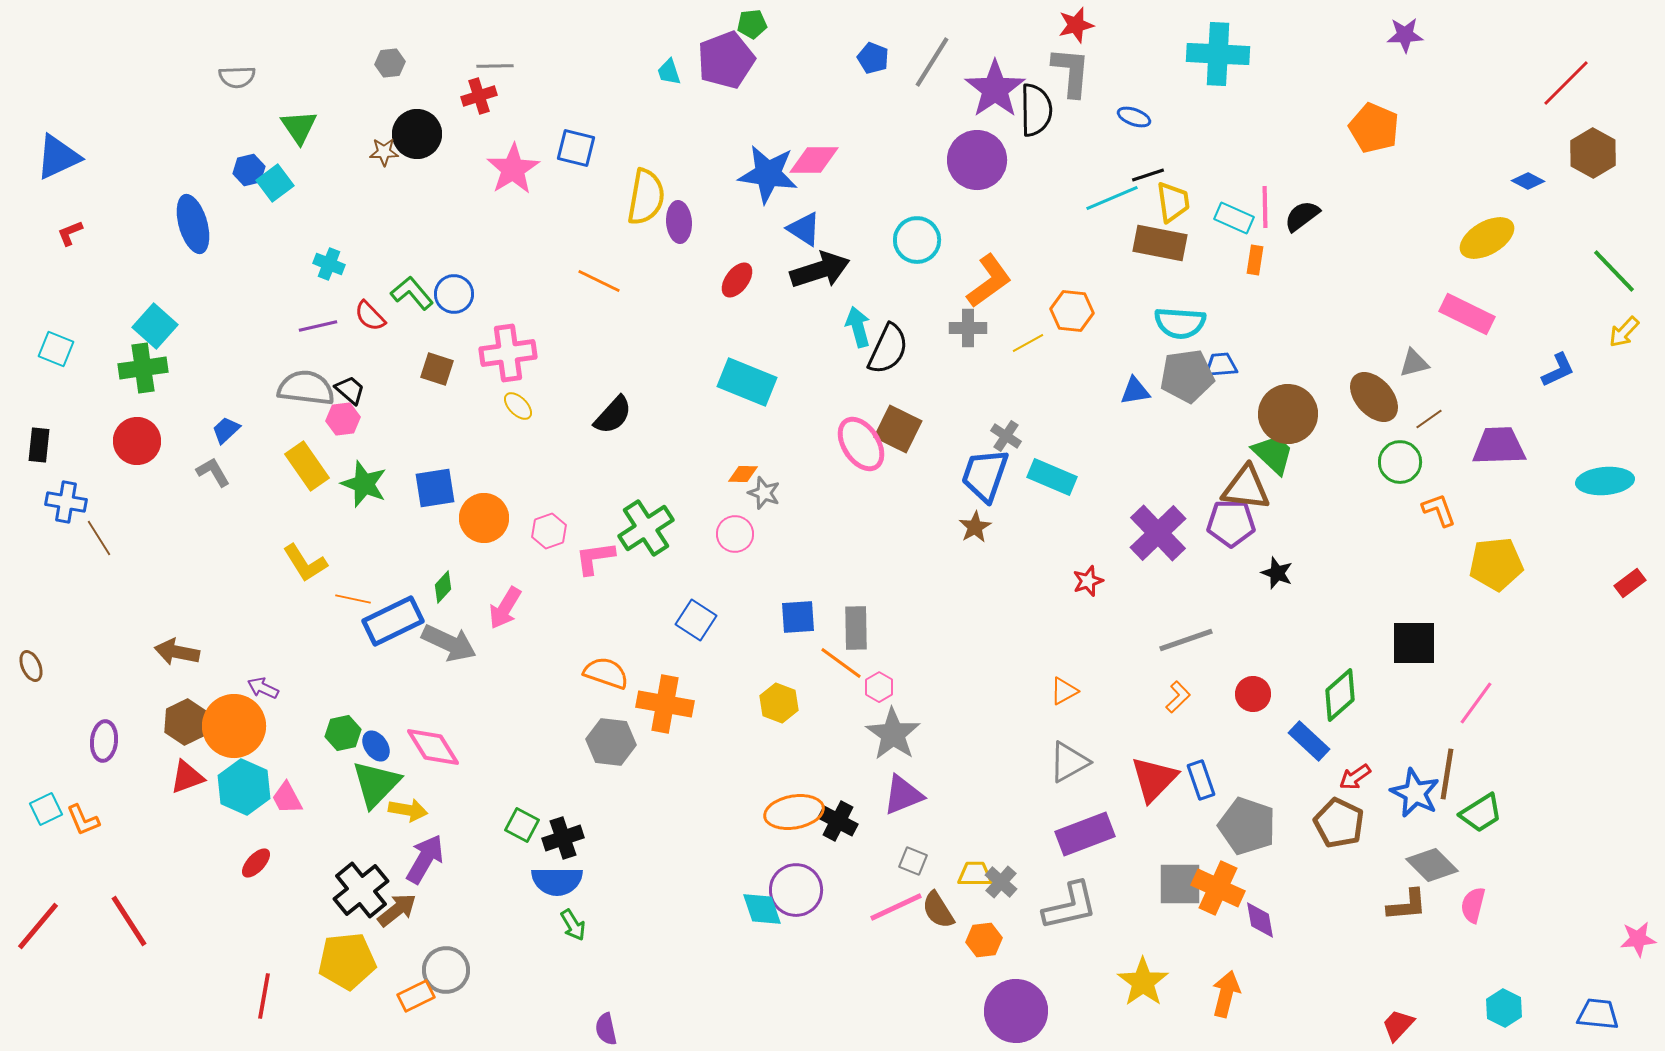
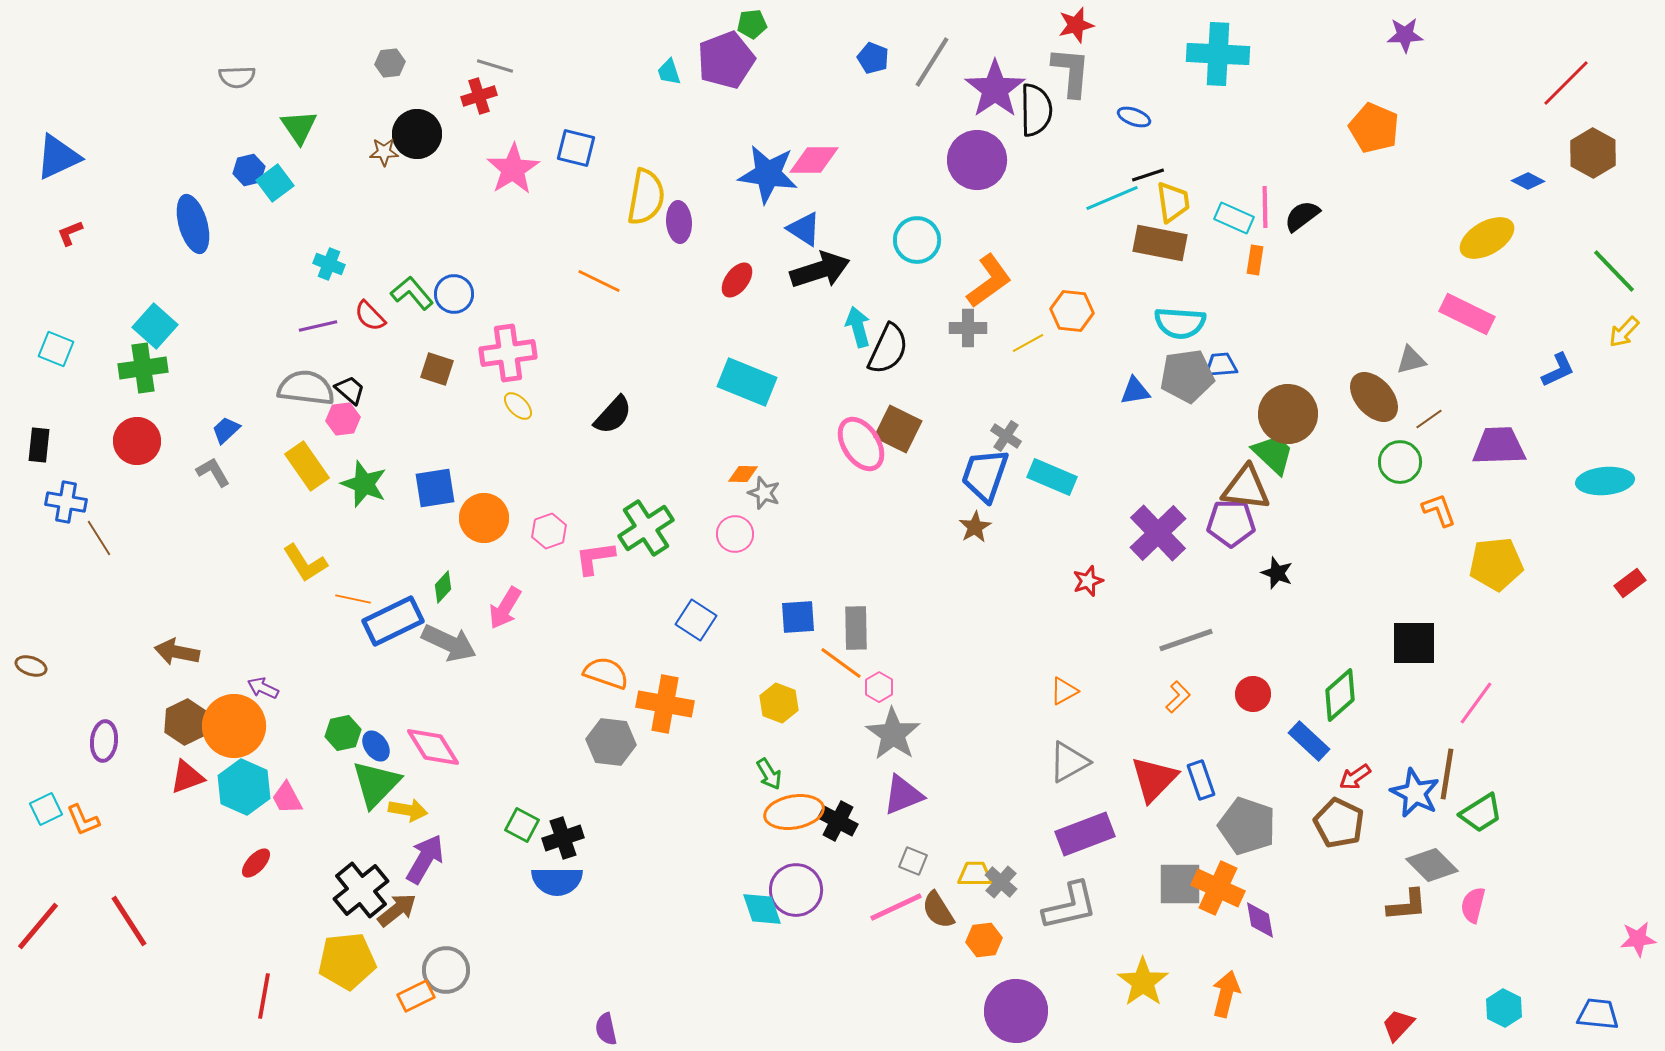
gray line at (495, 66): rotated 18 degrees clockwise
gray triangle at (1414, 363): moved 3 px left, 3 px up
brown ellipse at (31, 666): rotated 48 degrees counterclockwise
green arrow at (573, 925): moved 196 px right, 151 px up
